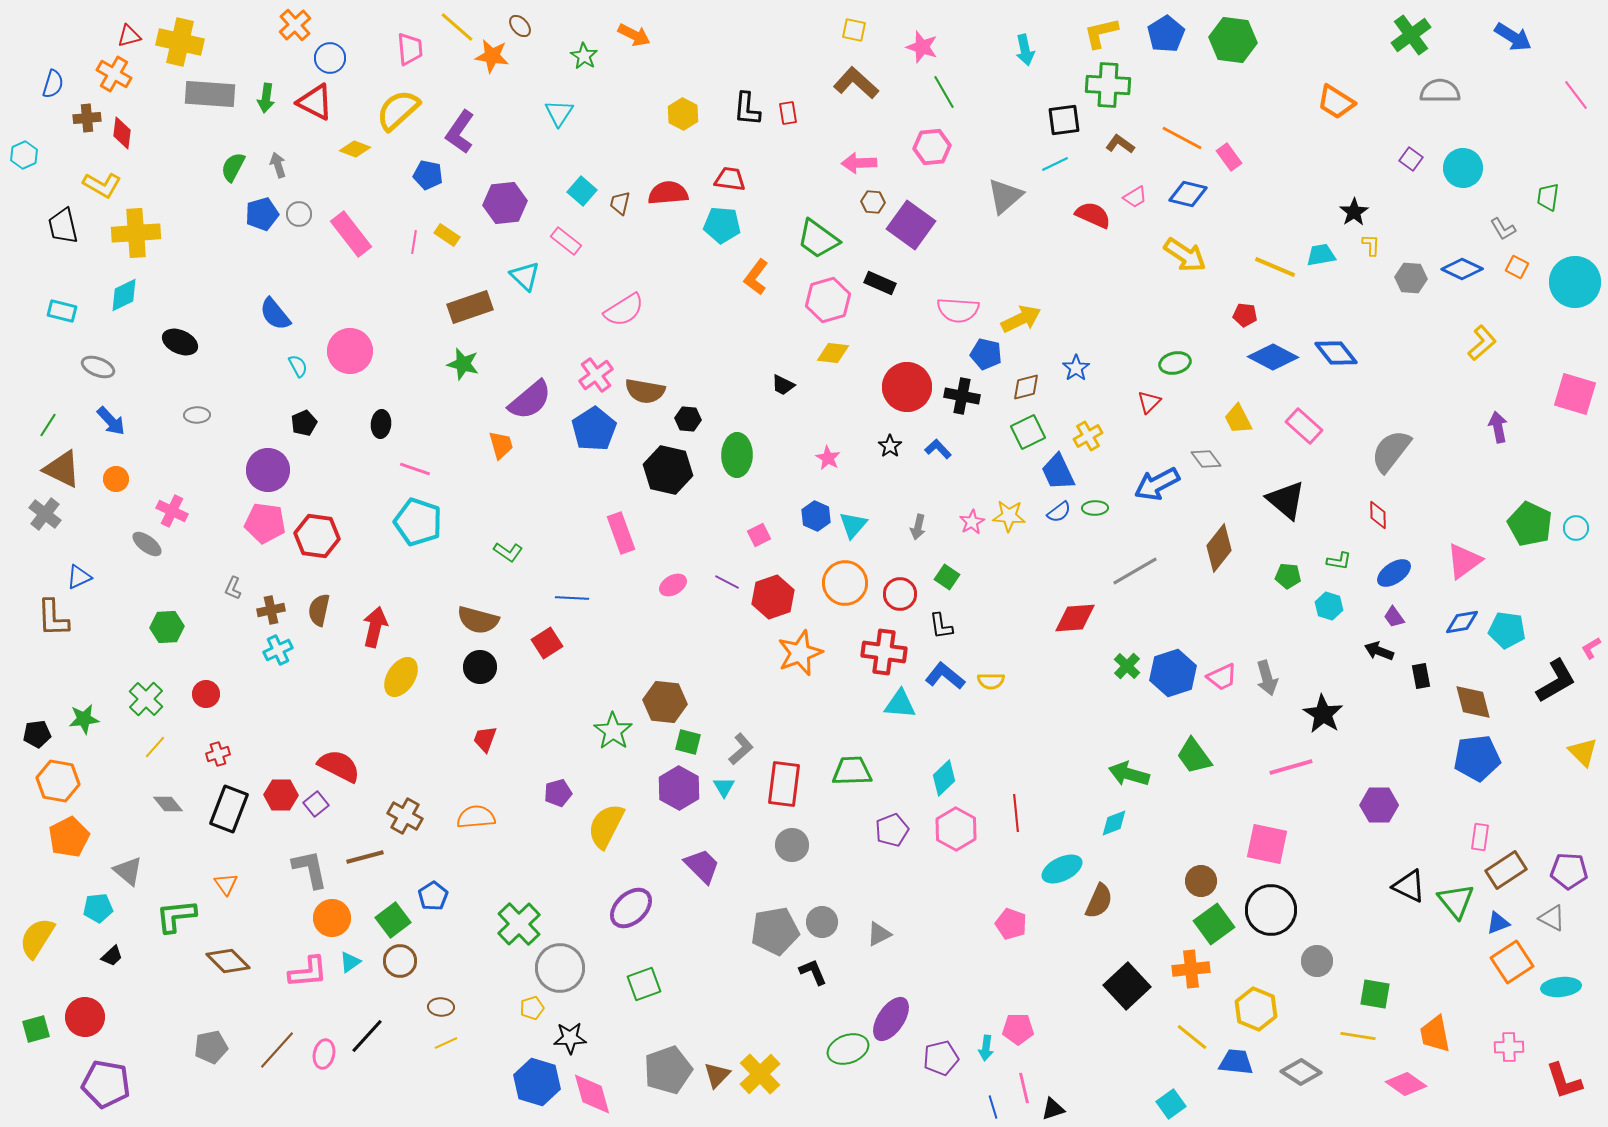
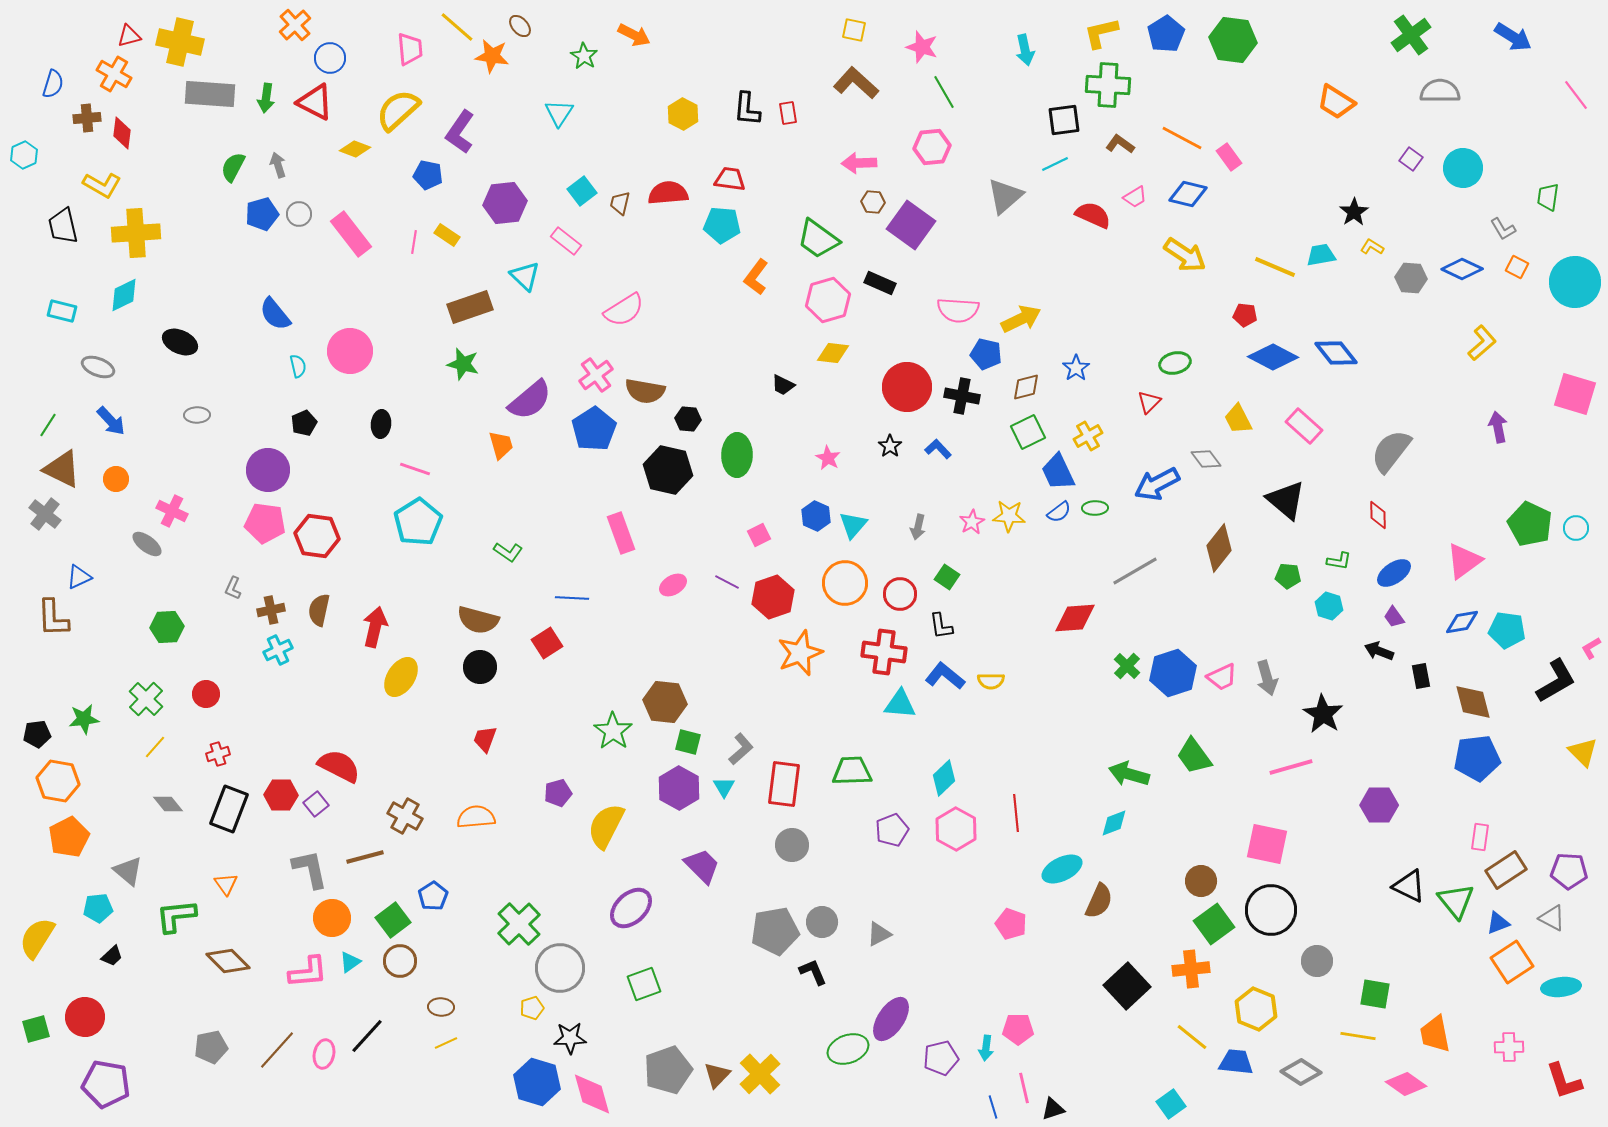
cyan square at (582, 191): rotated 12 degrees clockwise
yellow L-shape at (1371, 245): moved 1 px right, 2 px down; rotated 60 degrees counterclockwise
cyan semicircle at (298, 366): rotated 15 degrees clockwise
cyan pentagon at (418, 522): rotated 21 degrees clockwise
